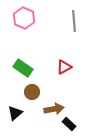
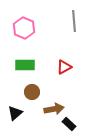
pink hexagon: moved 10 px down
green rectangle: moved 2 px right, 3 px up; rotated 36 degrees counterclockwise
